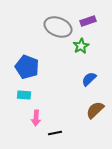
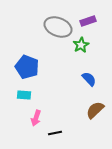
green star: moved 1 px up
blue semicircle: rotated 91 degrees clockwise
pink arrow: rotated 14 degrees clockwise
